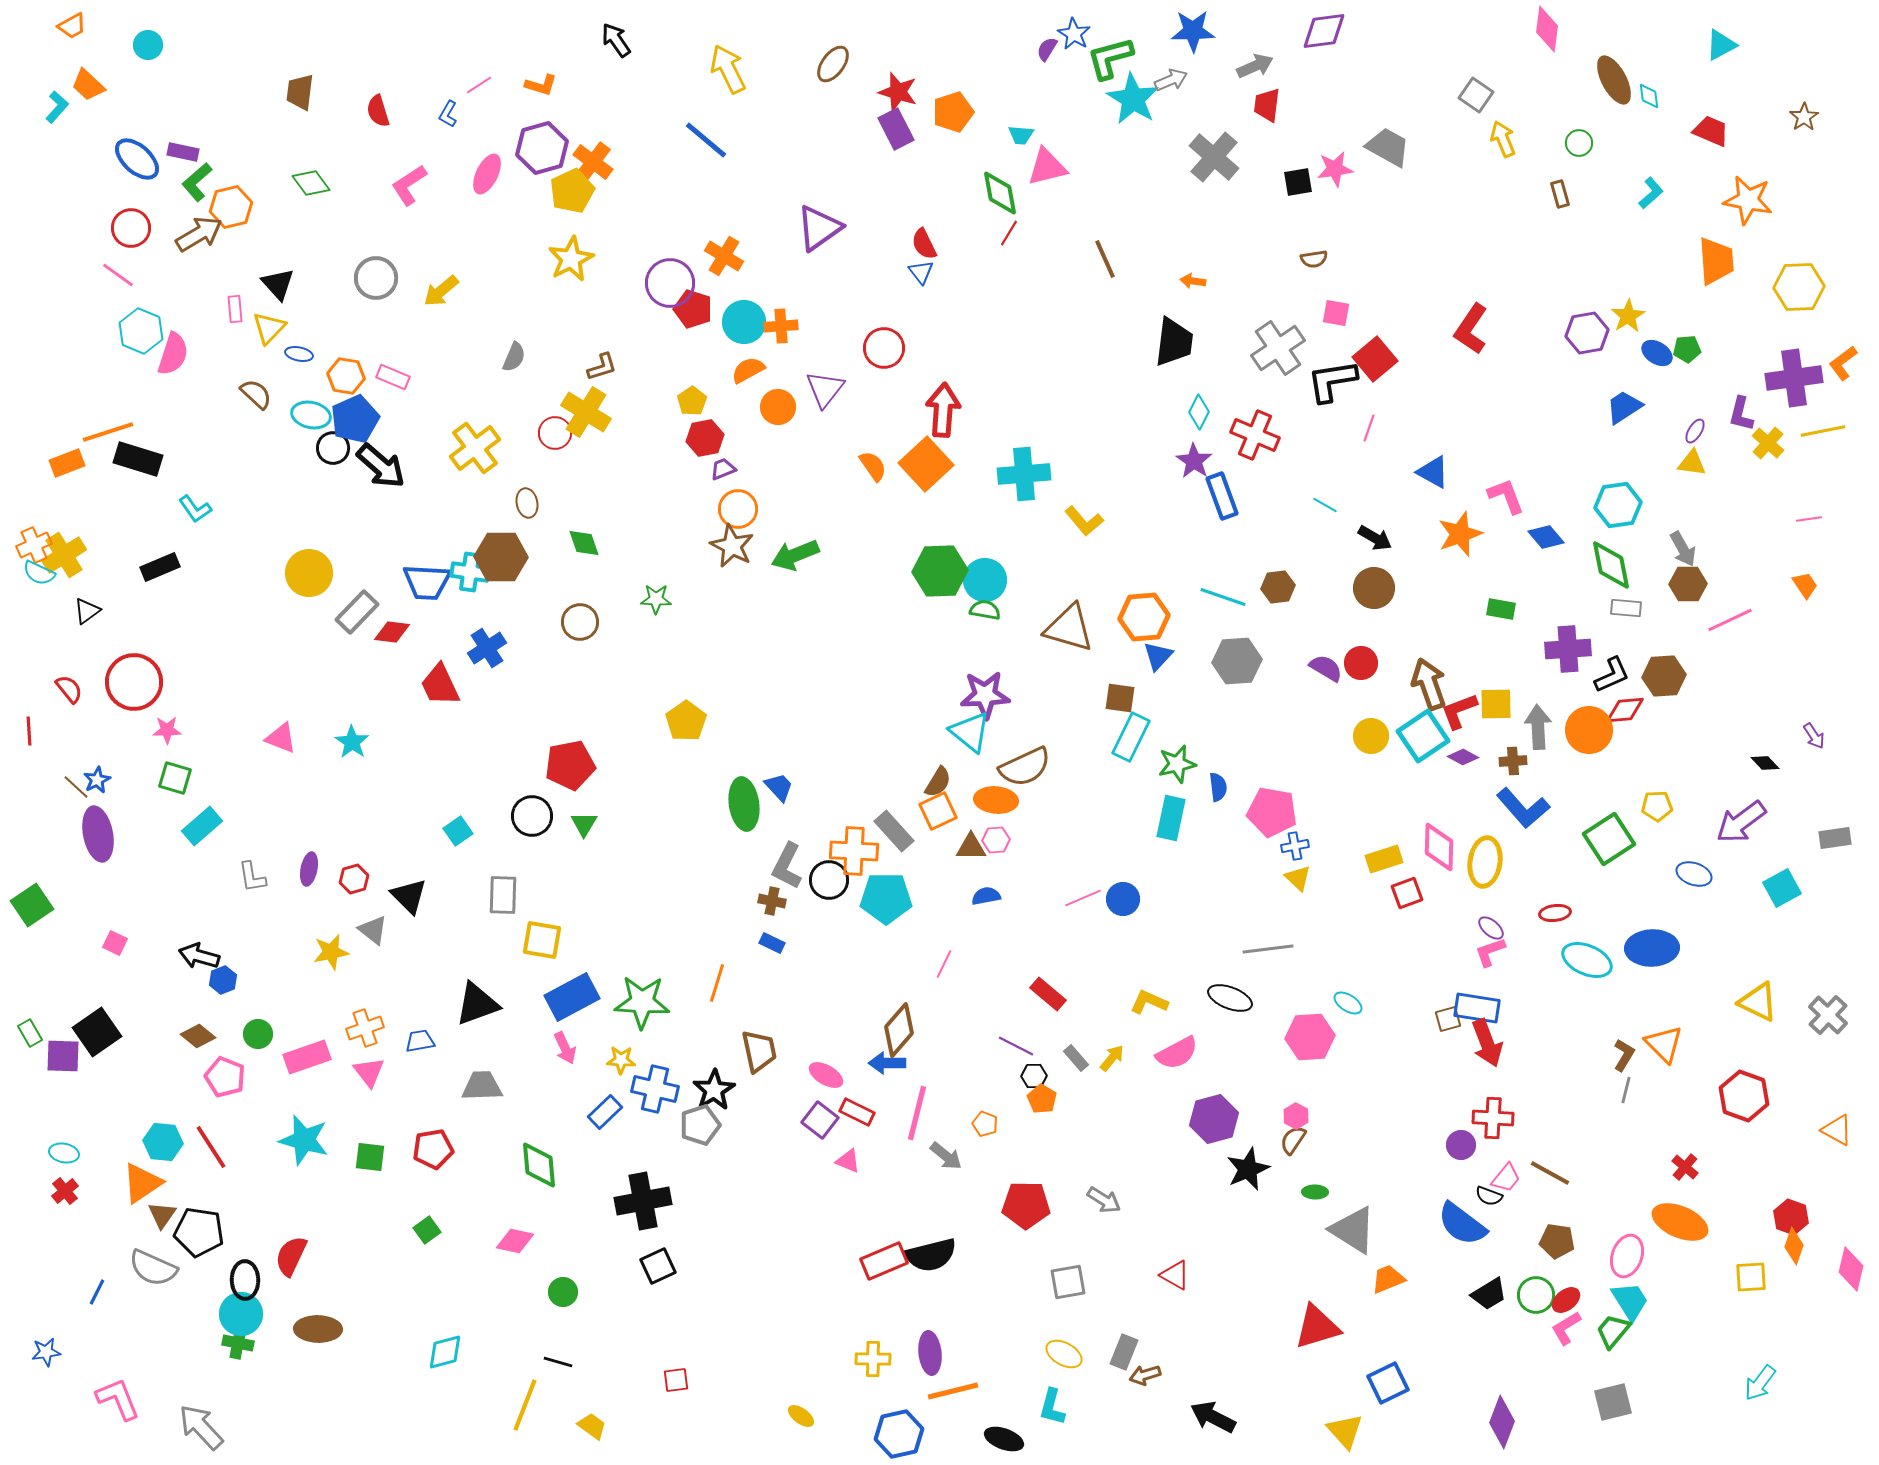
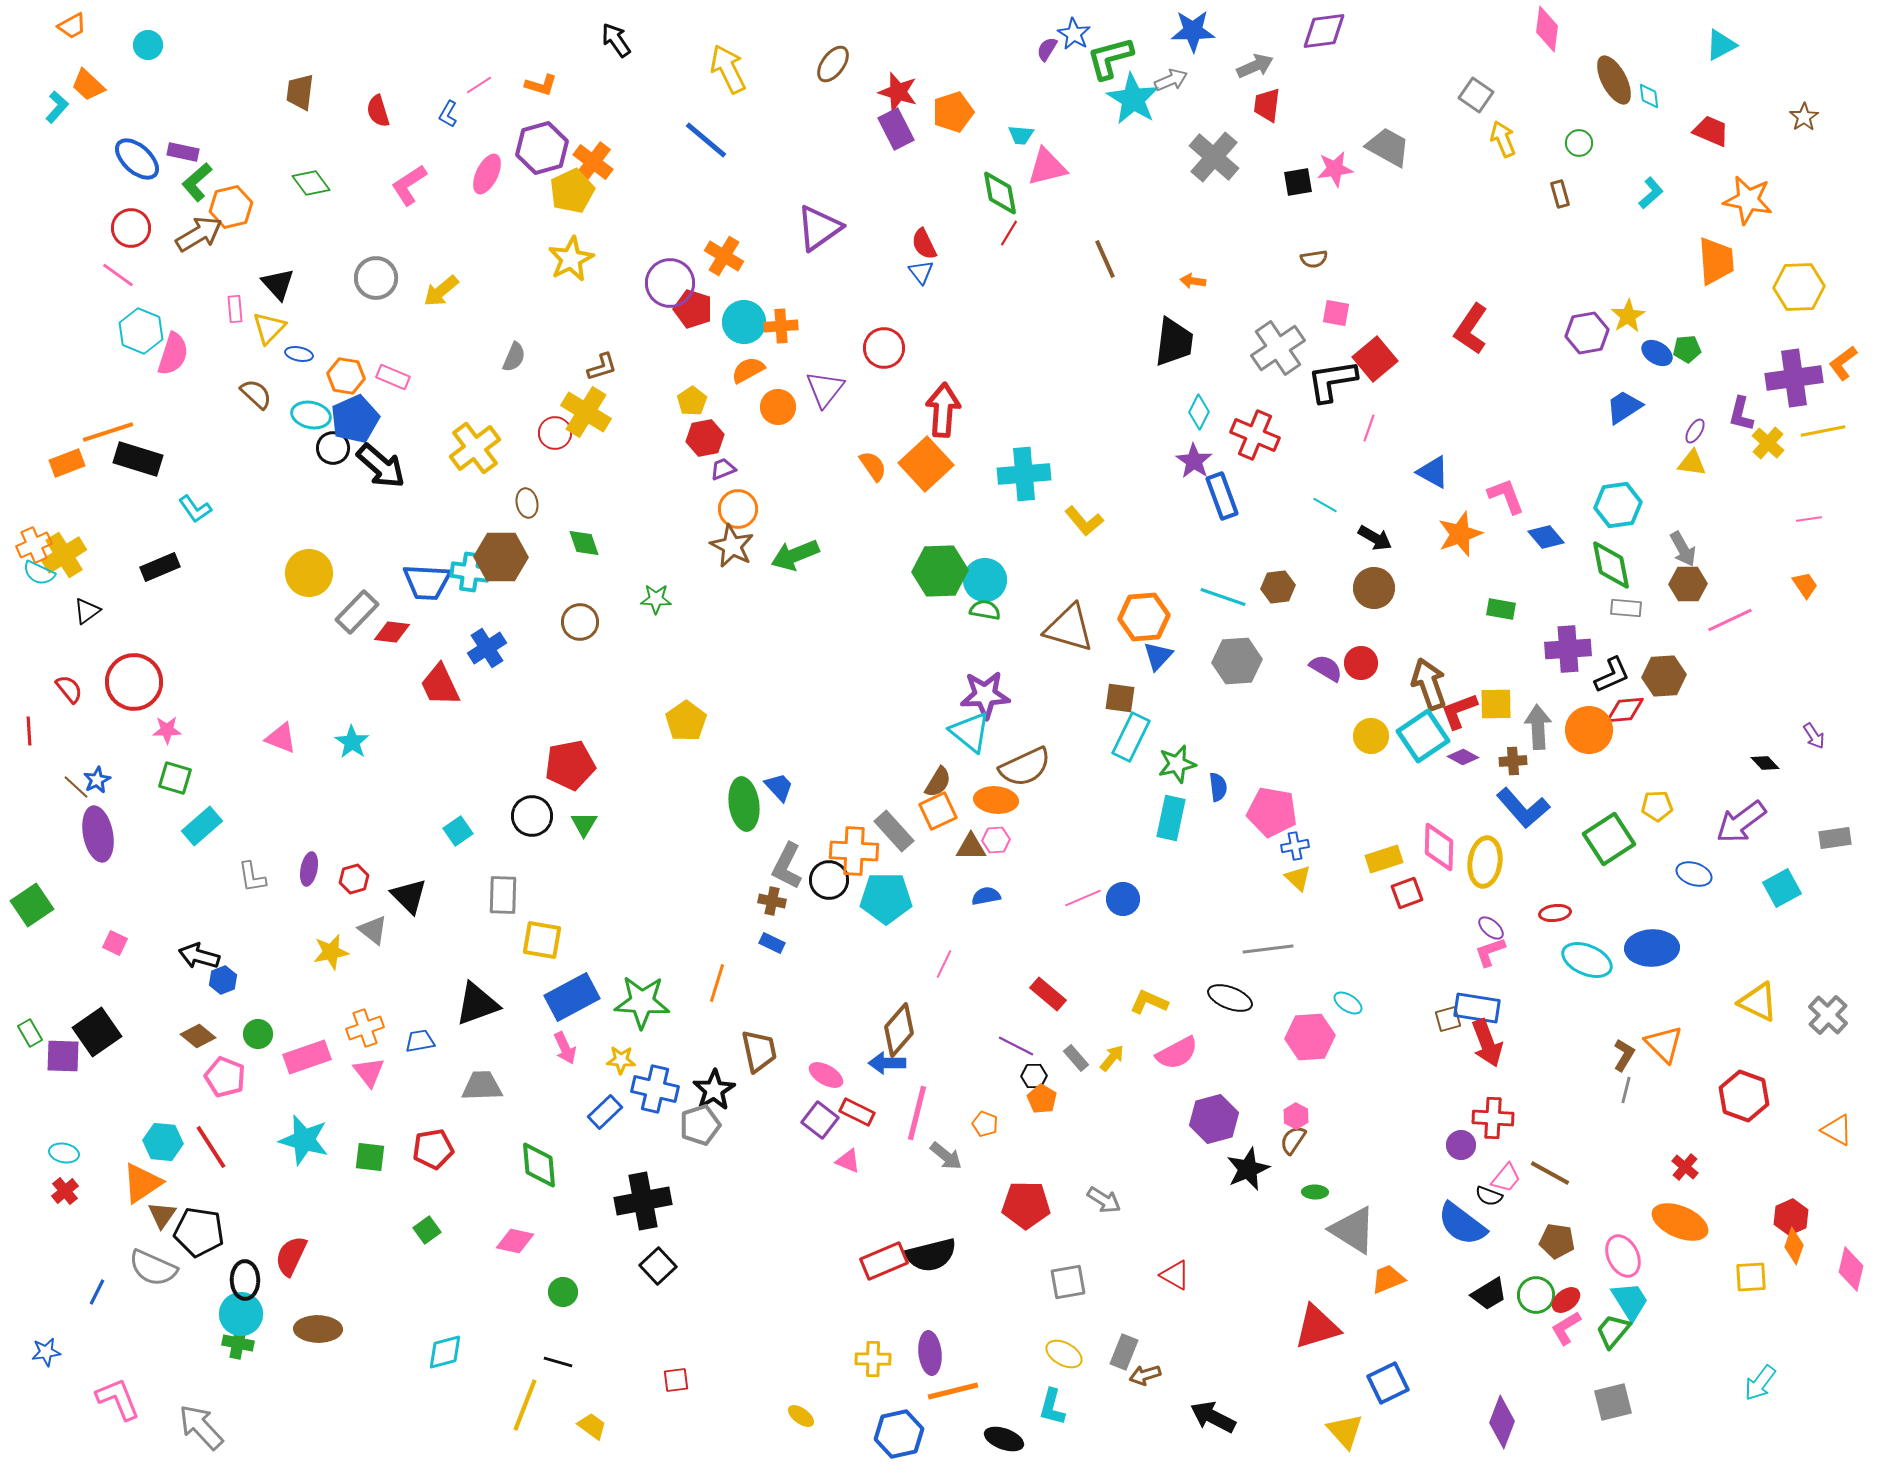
red hexagon at (1791, 1217): rotated 16 degrees clockwise
pink ellipse at (1627, 1256): moved 4 px left; rotated 45 degrees counterclockwise
black square at (658, 1266): rotated 18 degrees counterclockwise
